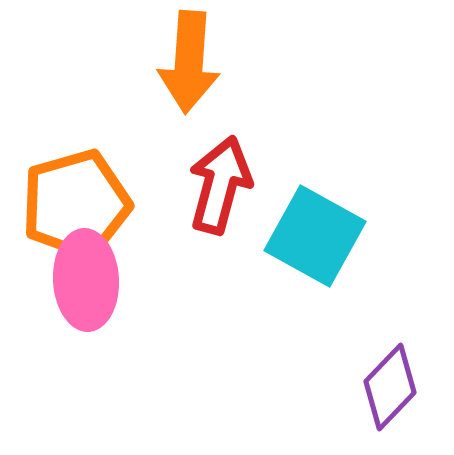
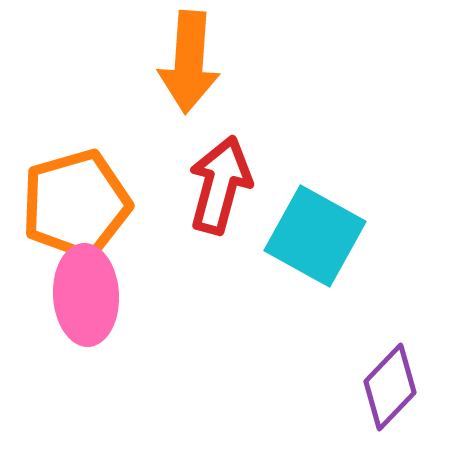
pink ellipse: moved 15 px down
